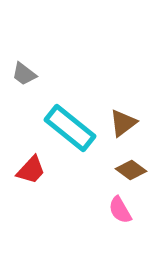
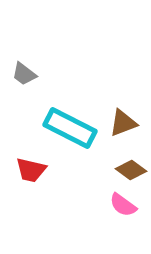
brown triangle: rotated 16 degrees clockwise
cyan rectangle: rotated 12 degrees counterclockwise
red trapezoid: rotated 60 degrees clockwise
pink semicircle: moved 3 px right, 5 px up; rotated 24 degrees counterclockwise
